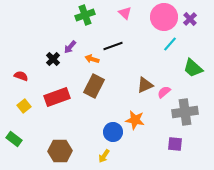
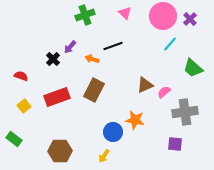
pink circle: moved 1 px left, 1 px up
brown rectangle: moved 4 px down
